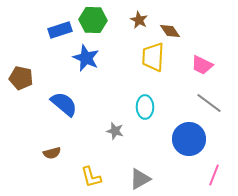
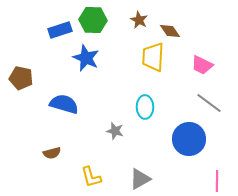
blue semicircle: rotated 24 degrees counterclockwise
pink line: moved 3 px right, 6 px down; rotated 20 degrees counterclockwise
